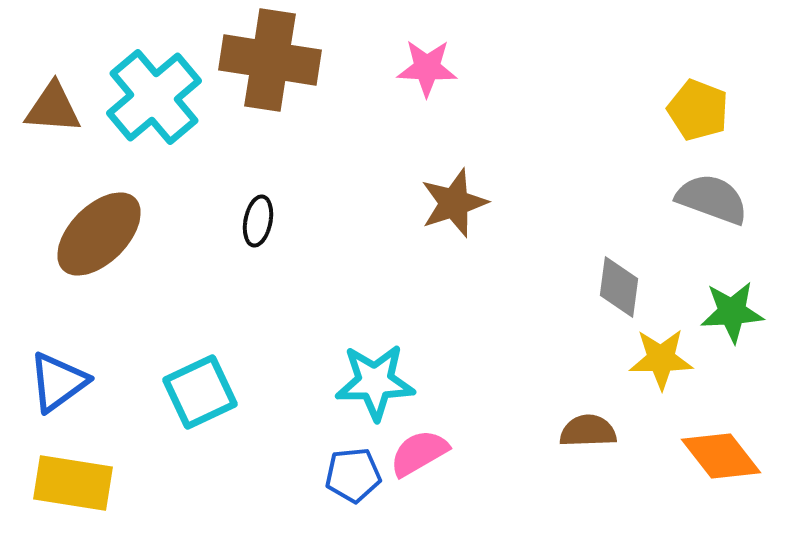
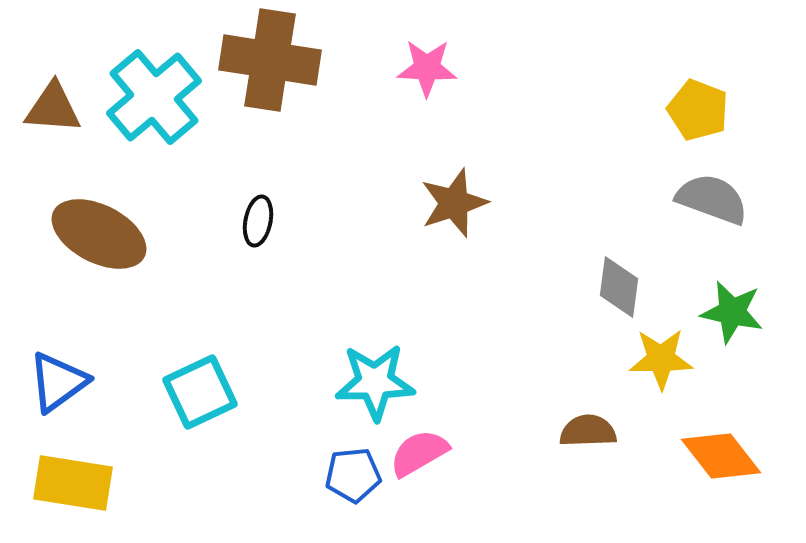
brown ellipse: rotated 72 degrees clockwise
green star: rotated 16 degrees clockwise
